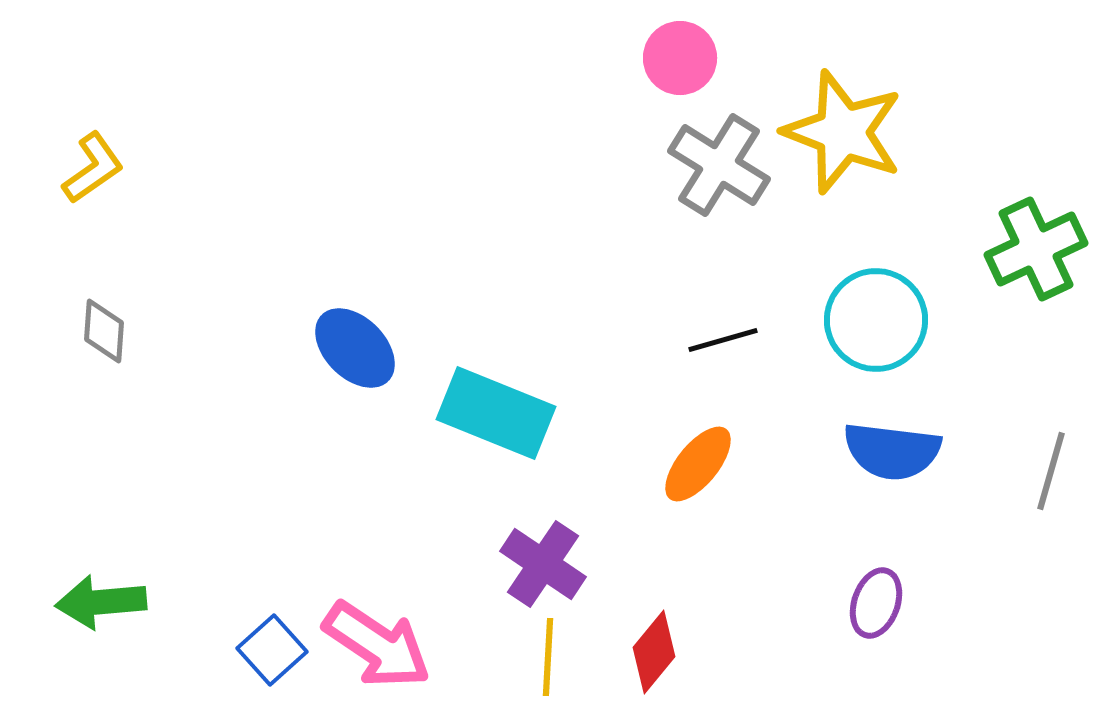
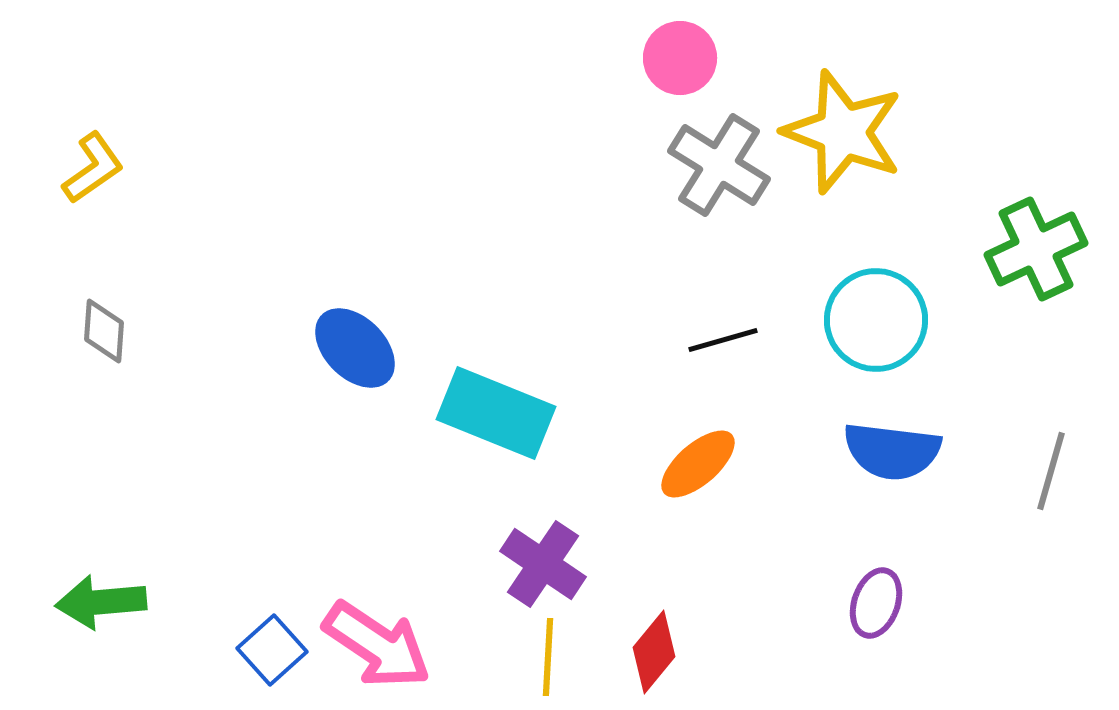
orange ellipse: rotated 10 degrees clockwise
